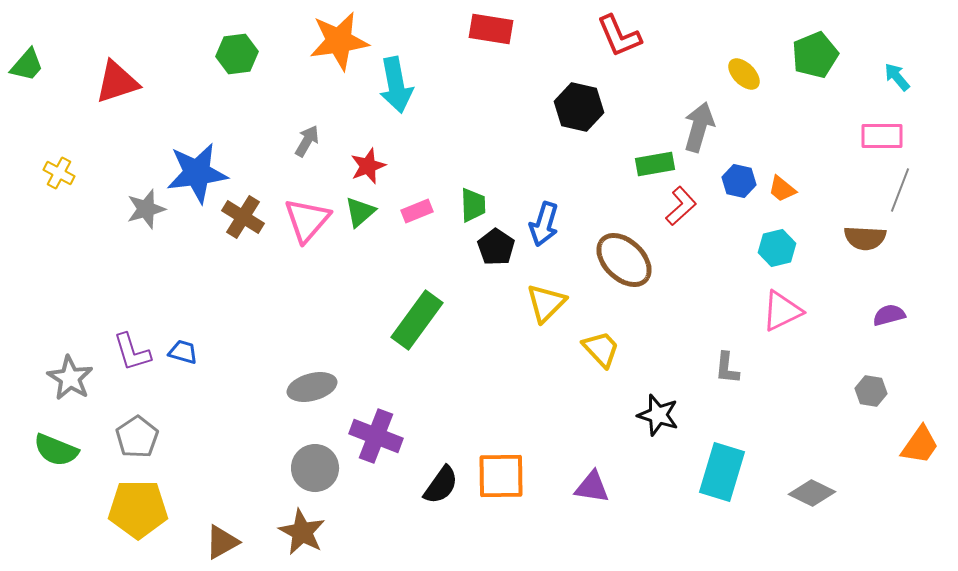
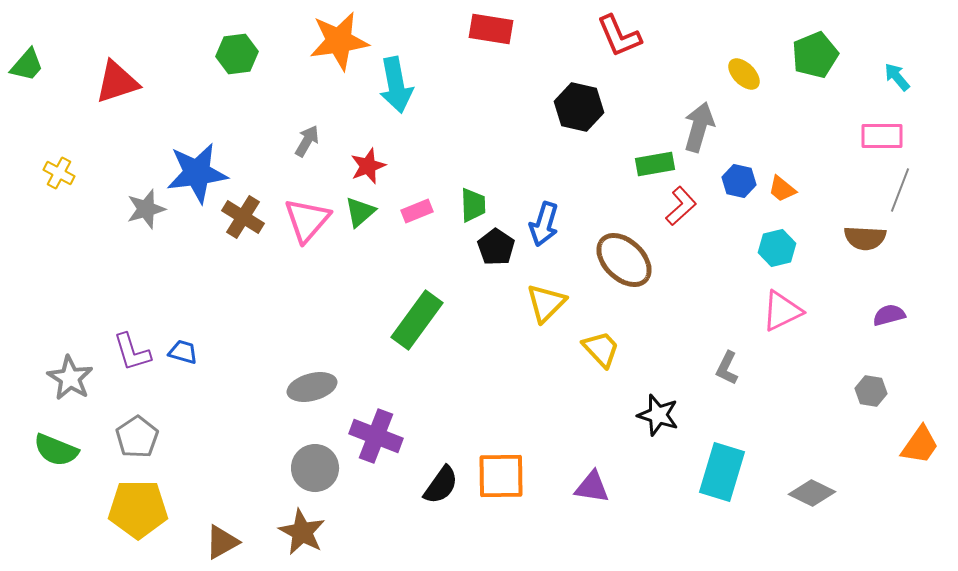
gray L-shape at (727, 368): rotated 20 degrees clockwise
